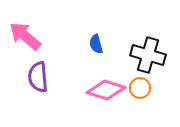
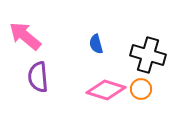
orange circle: moved 1 px right, 1 px down
